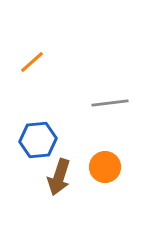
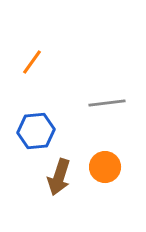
orange line: rotated 12 degrees counterclockwise
gray line: moved 3 px left
blue hexagon: moved 2 px left, 9 px up
